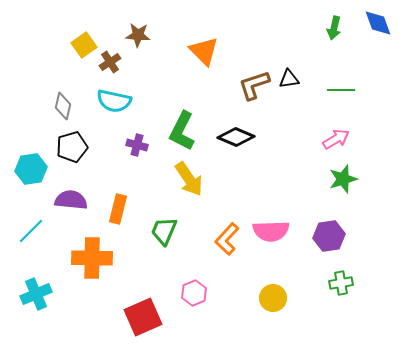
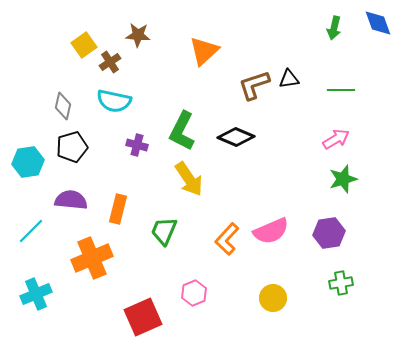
orange triangle: rotated 32 degrees clockwise
cyan hexagon: moved 3 px left, 7 px up
pink semicircle: rotated 21 degrees counterclockwise
purple hexagon: moved 3 px up
orange cross: rotated 24 degrees counterclockwise
